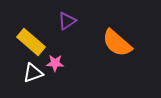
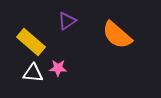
orange semicircle: moved 8 px up
pink star: moved 3 px right, 5 px down
white triangle: rotated 25 degrees clockwise
